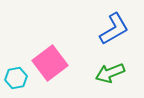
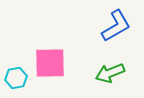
blue L-shape: moved 2 px right, 3 px up
pink square: rotated 36 degrees clockwise
